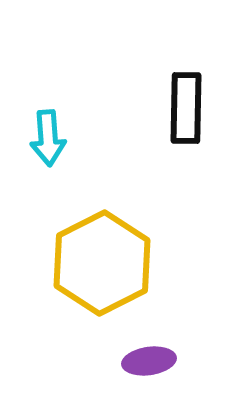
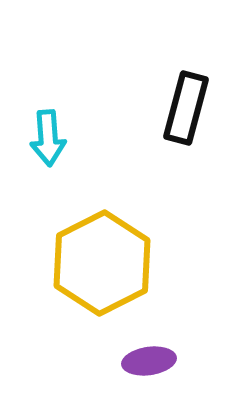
black rectangle: rotated 14 degrees clockwise
